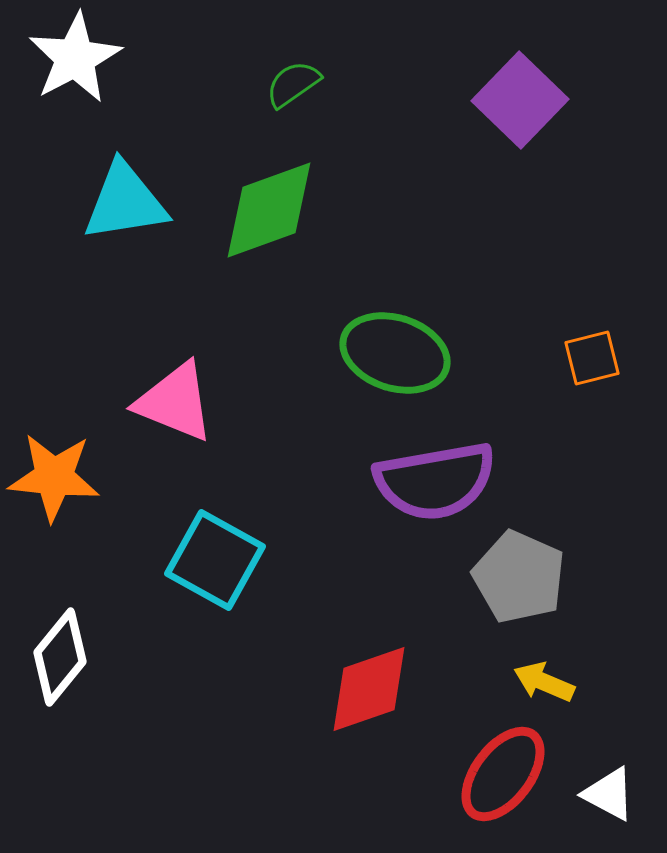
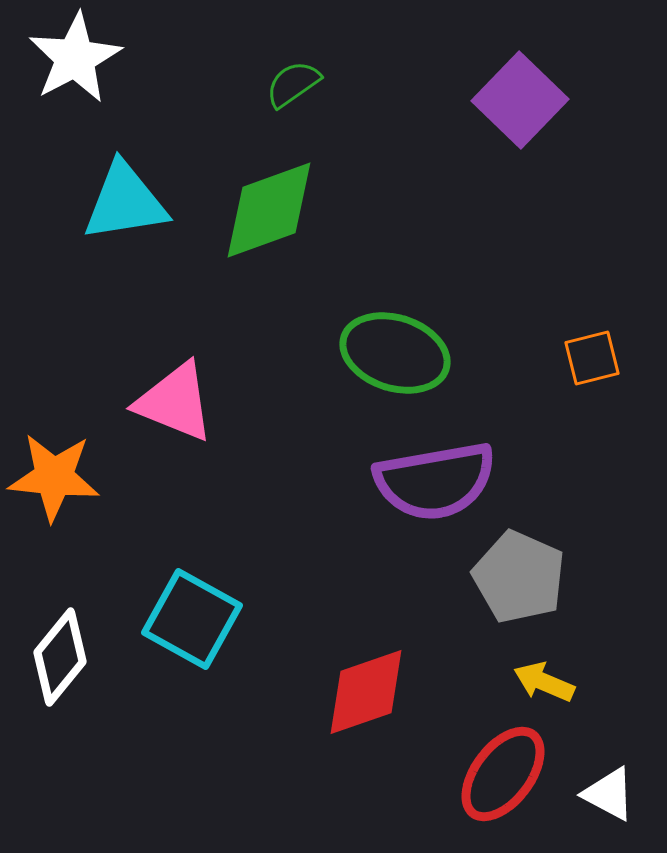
cyan square: moved 23 px left, 59 px down
red diamond: moved 3 px left, 3 px down
